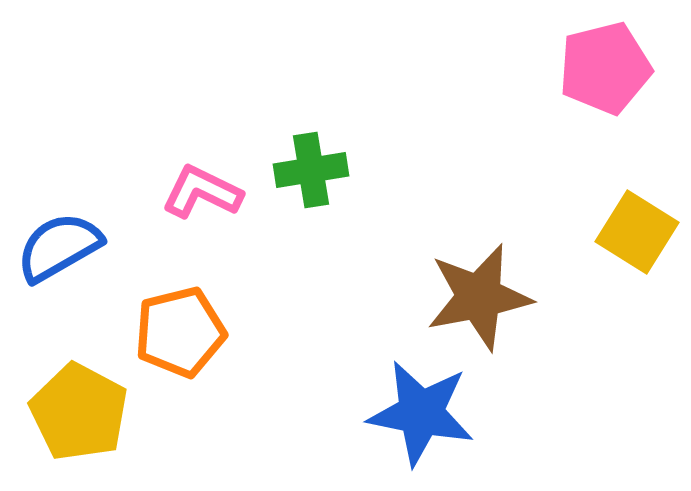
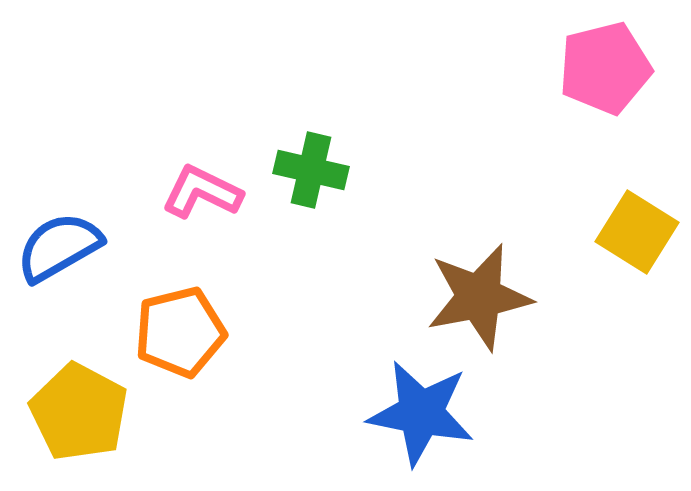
green cross: rotated 22 degrees clockwise
